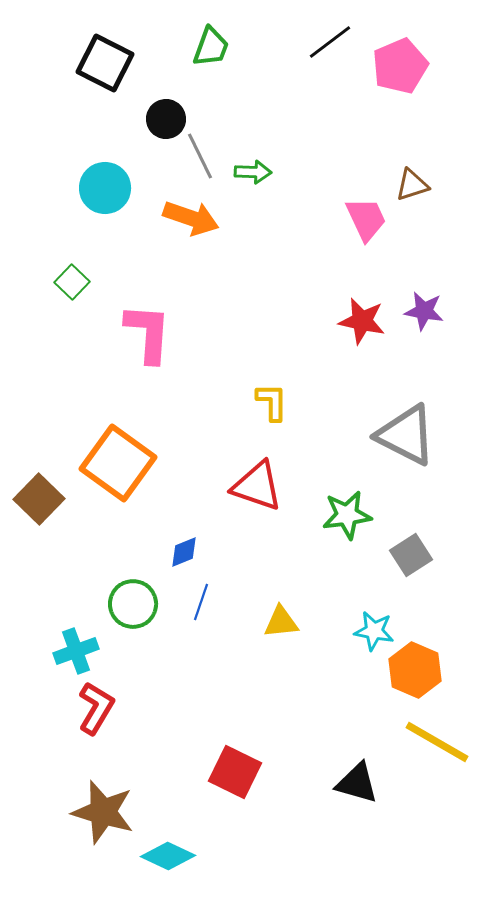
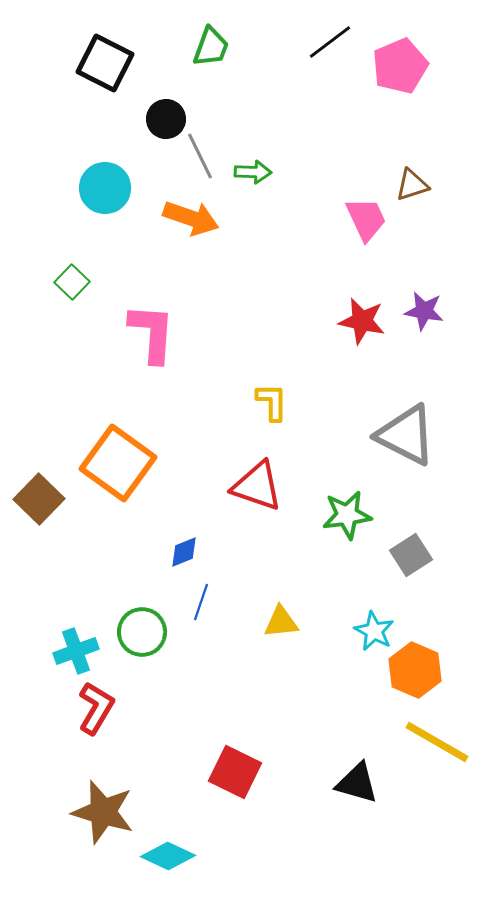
pink L-shape: moved 4 px right
green circle: moved 9 px right, 28 px down
cyan star: rotated 18 degrees clockwise
